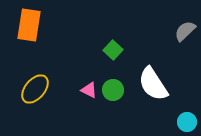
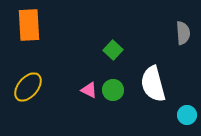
orange rectangle: rotated 12 degrees counterclockwise
gray semicircle: moved 2 px left, 2 px down; rotated 130 degrees clockwise
white semicircle: rotated 18 degrees clockwise
yellow ellipse: moved 7 px left, 2 px up
cyan circle: moved 7 px up
